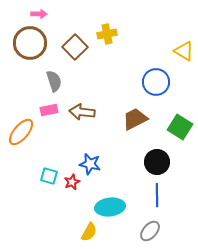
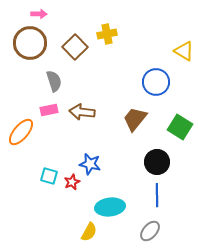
brown trapezoid: rotated 24 degrees counterclockwise
